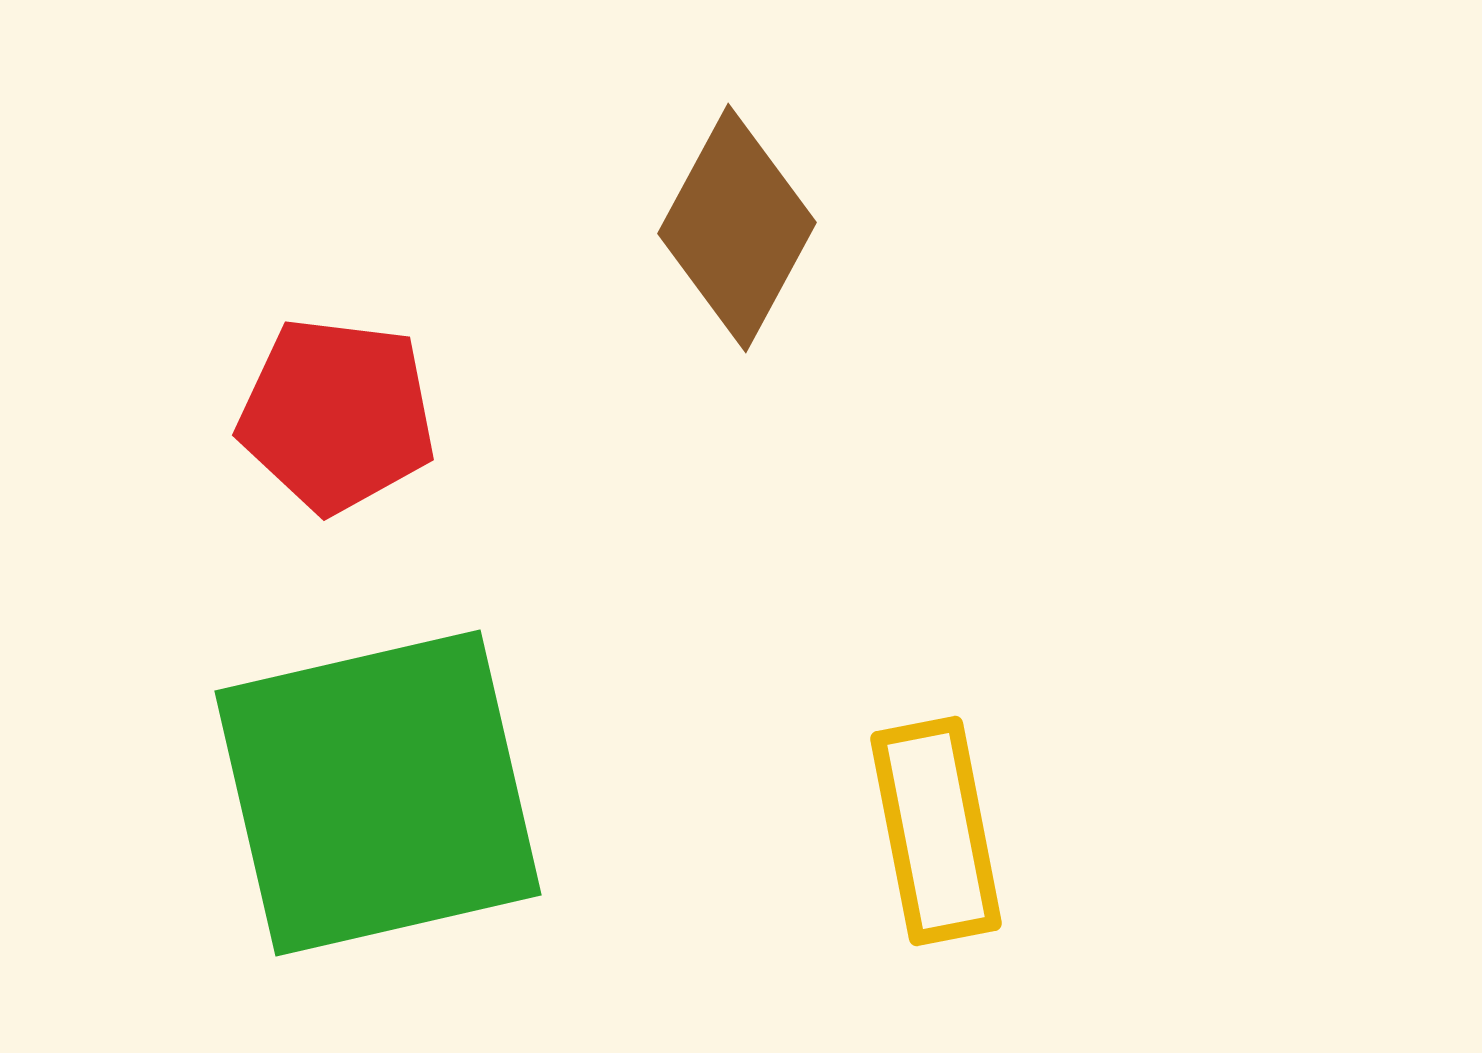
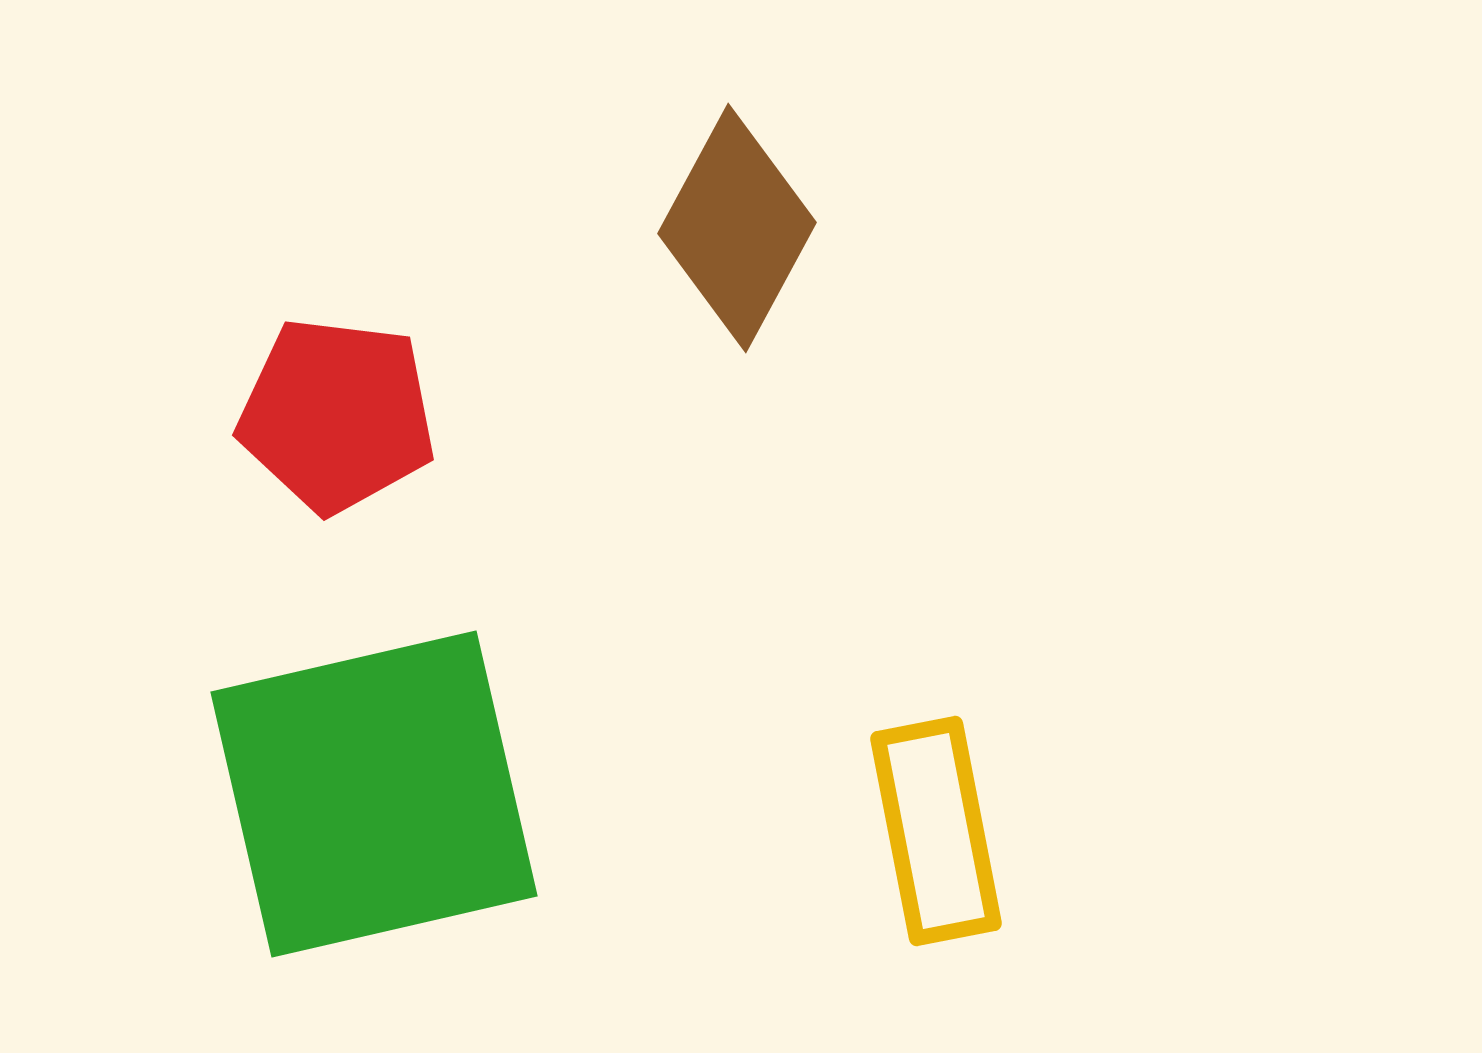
green square: moved 4 px left, 1 px down
